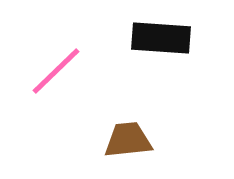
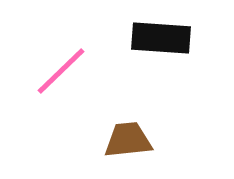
pink line: moved 5 px right
